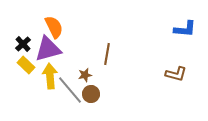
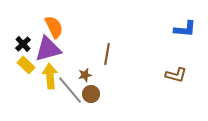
brown L-shape: moved 1 px down
